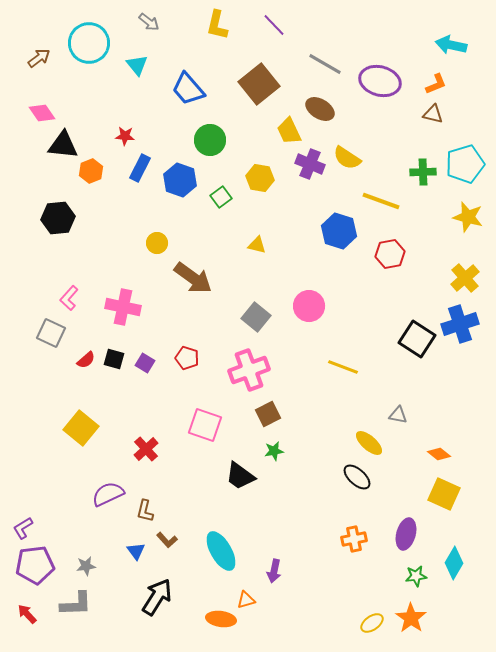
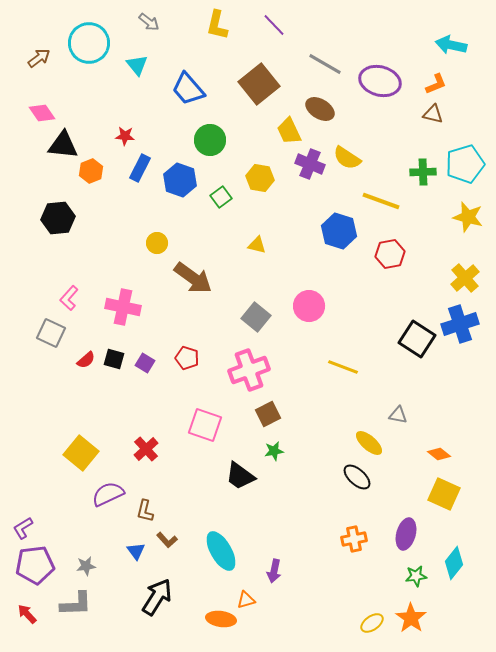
yellow square at (81, 428): moved 25 px down
cyan diamond at (454, 563): rotated 8 degrees clockwise
